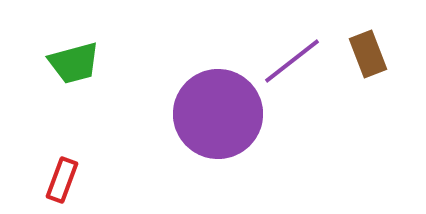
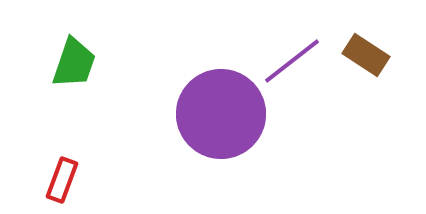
brown rectangle: moved 2 px left, 1 px down; rotated 36 degrees counterclockwise
green trapezoid: rotated 56 degrees counterclockwise
purple circle: moved 3 px right
